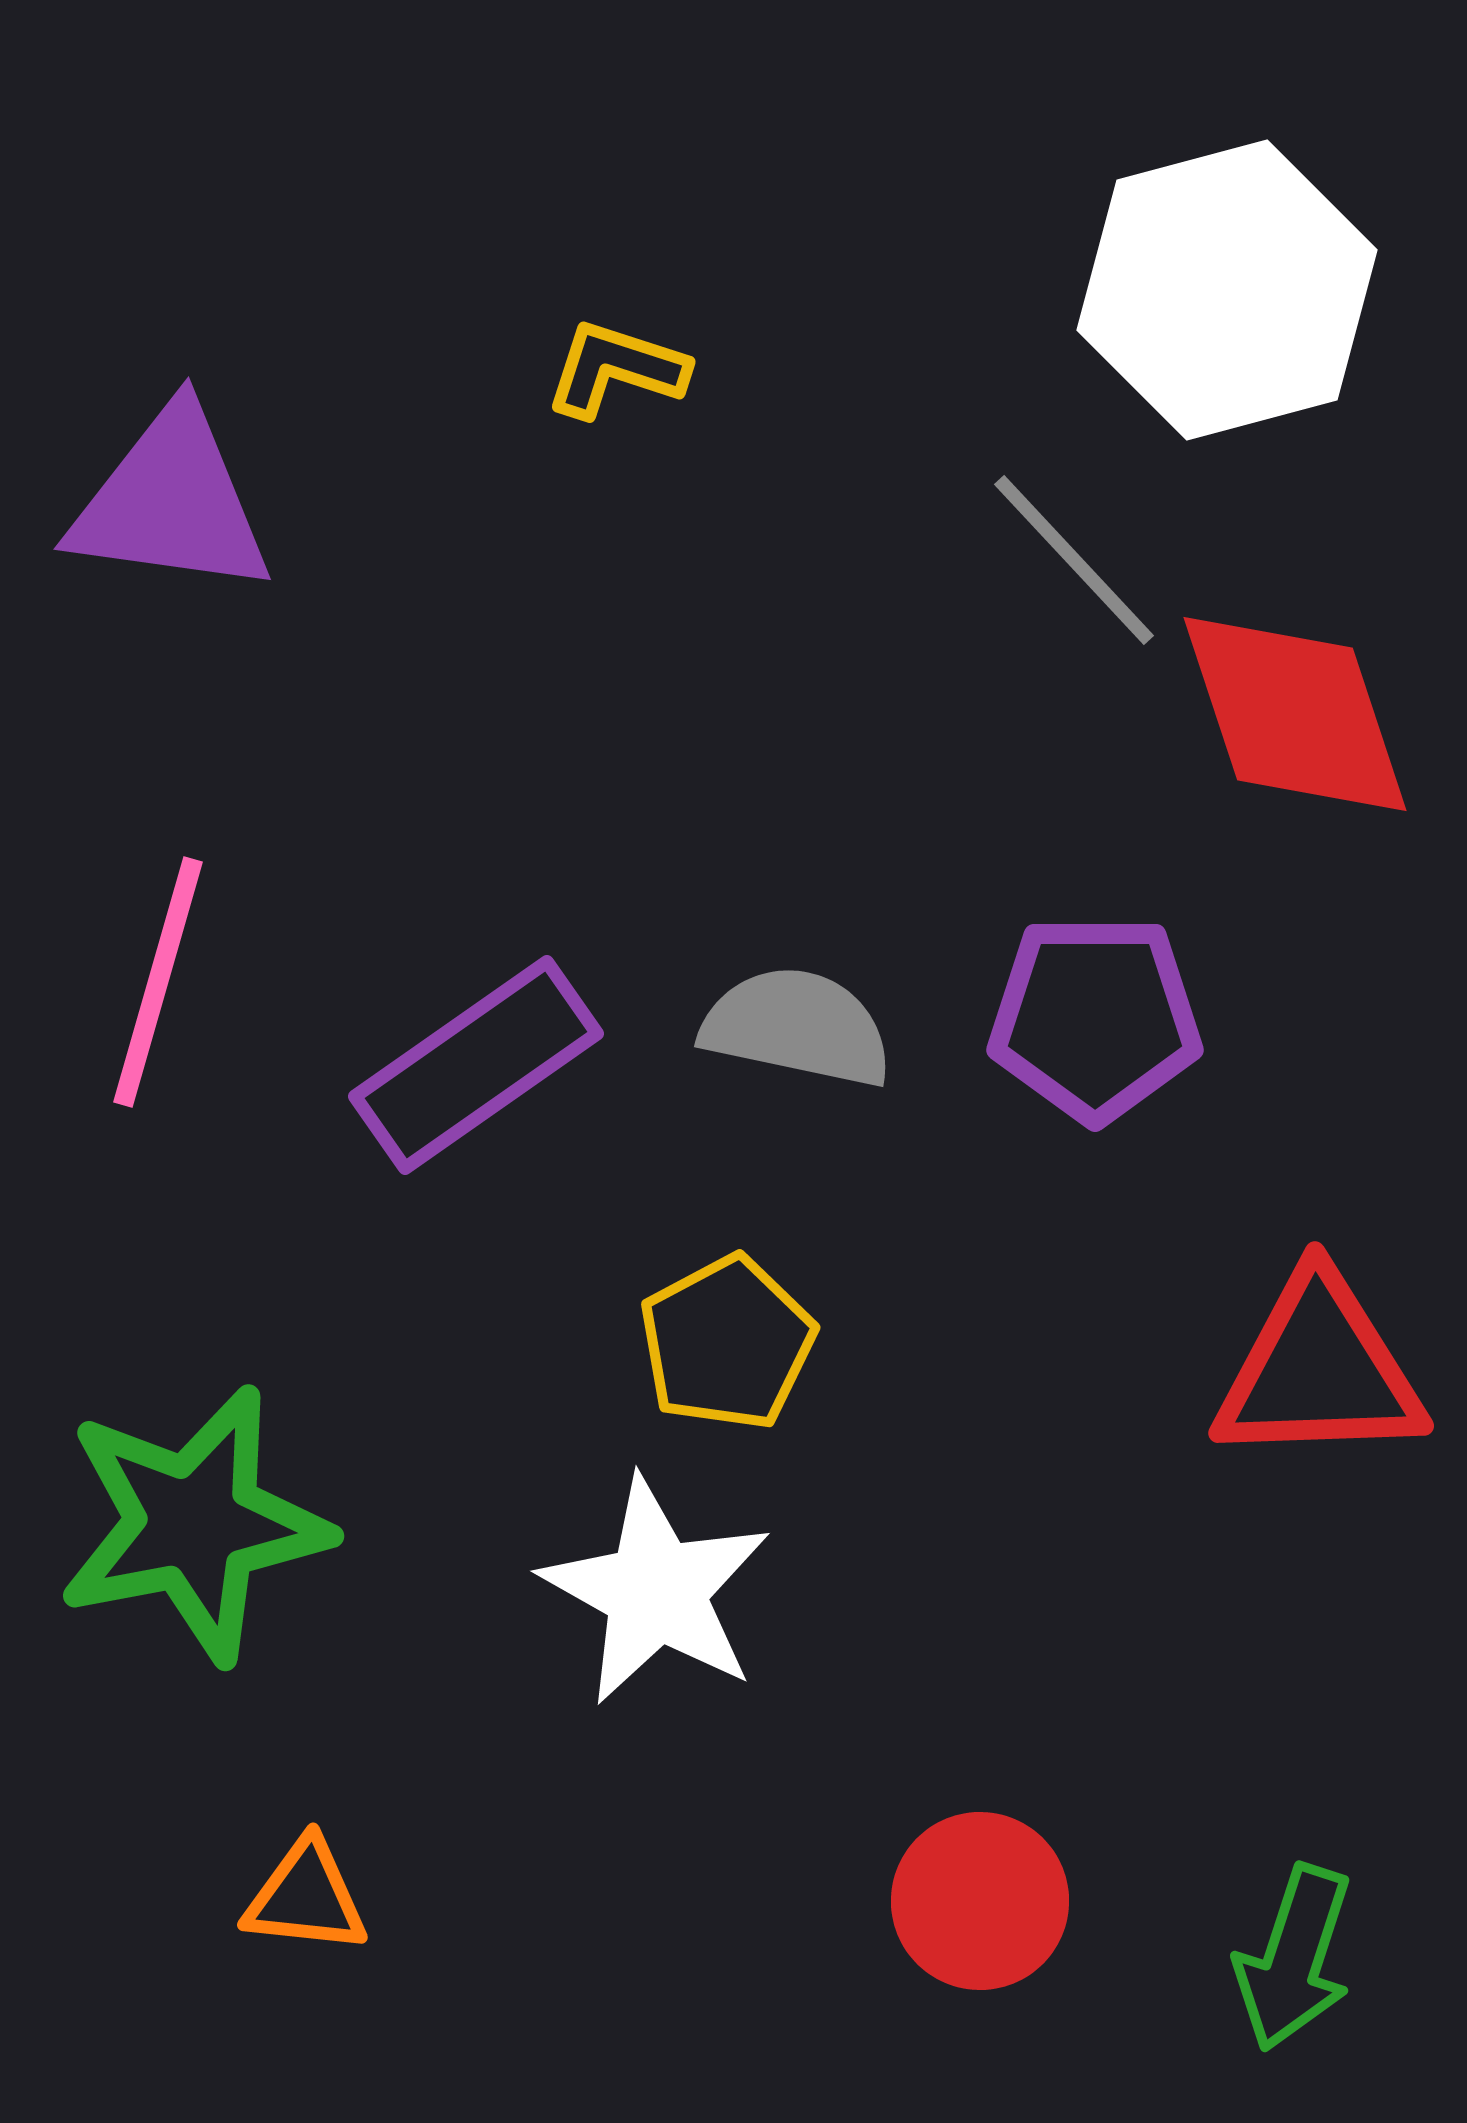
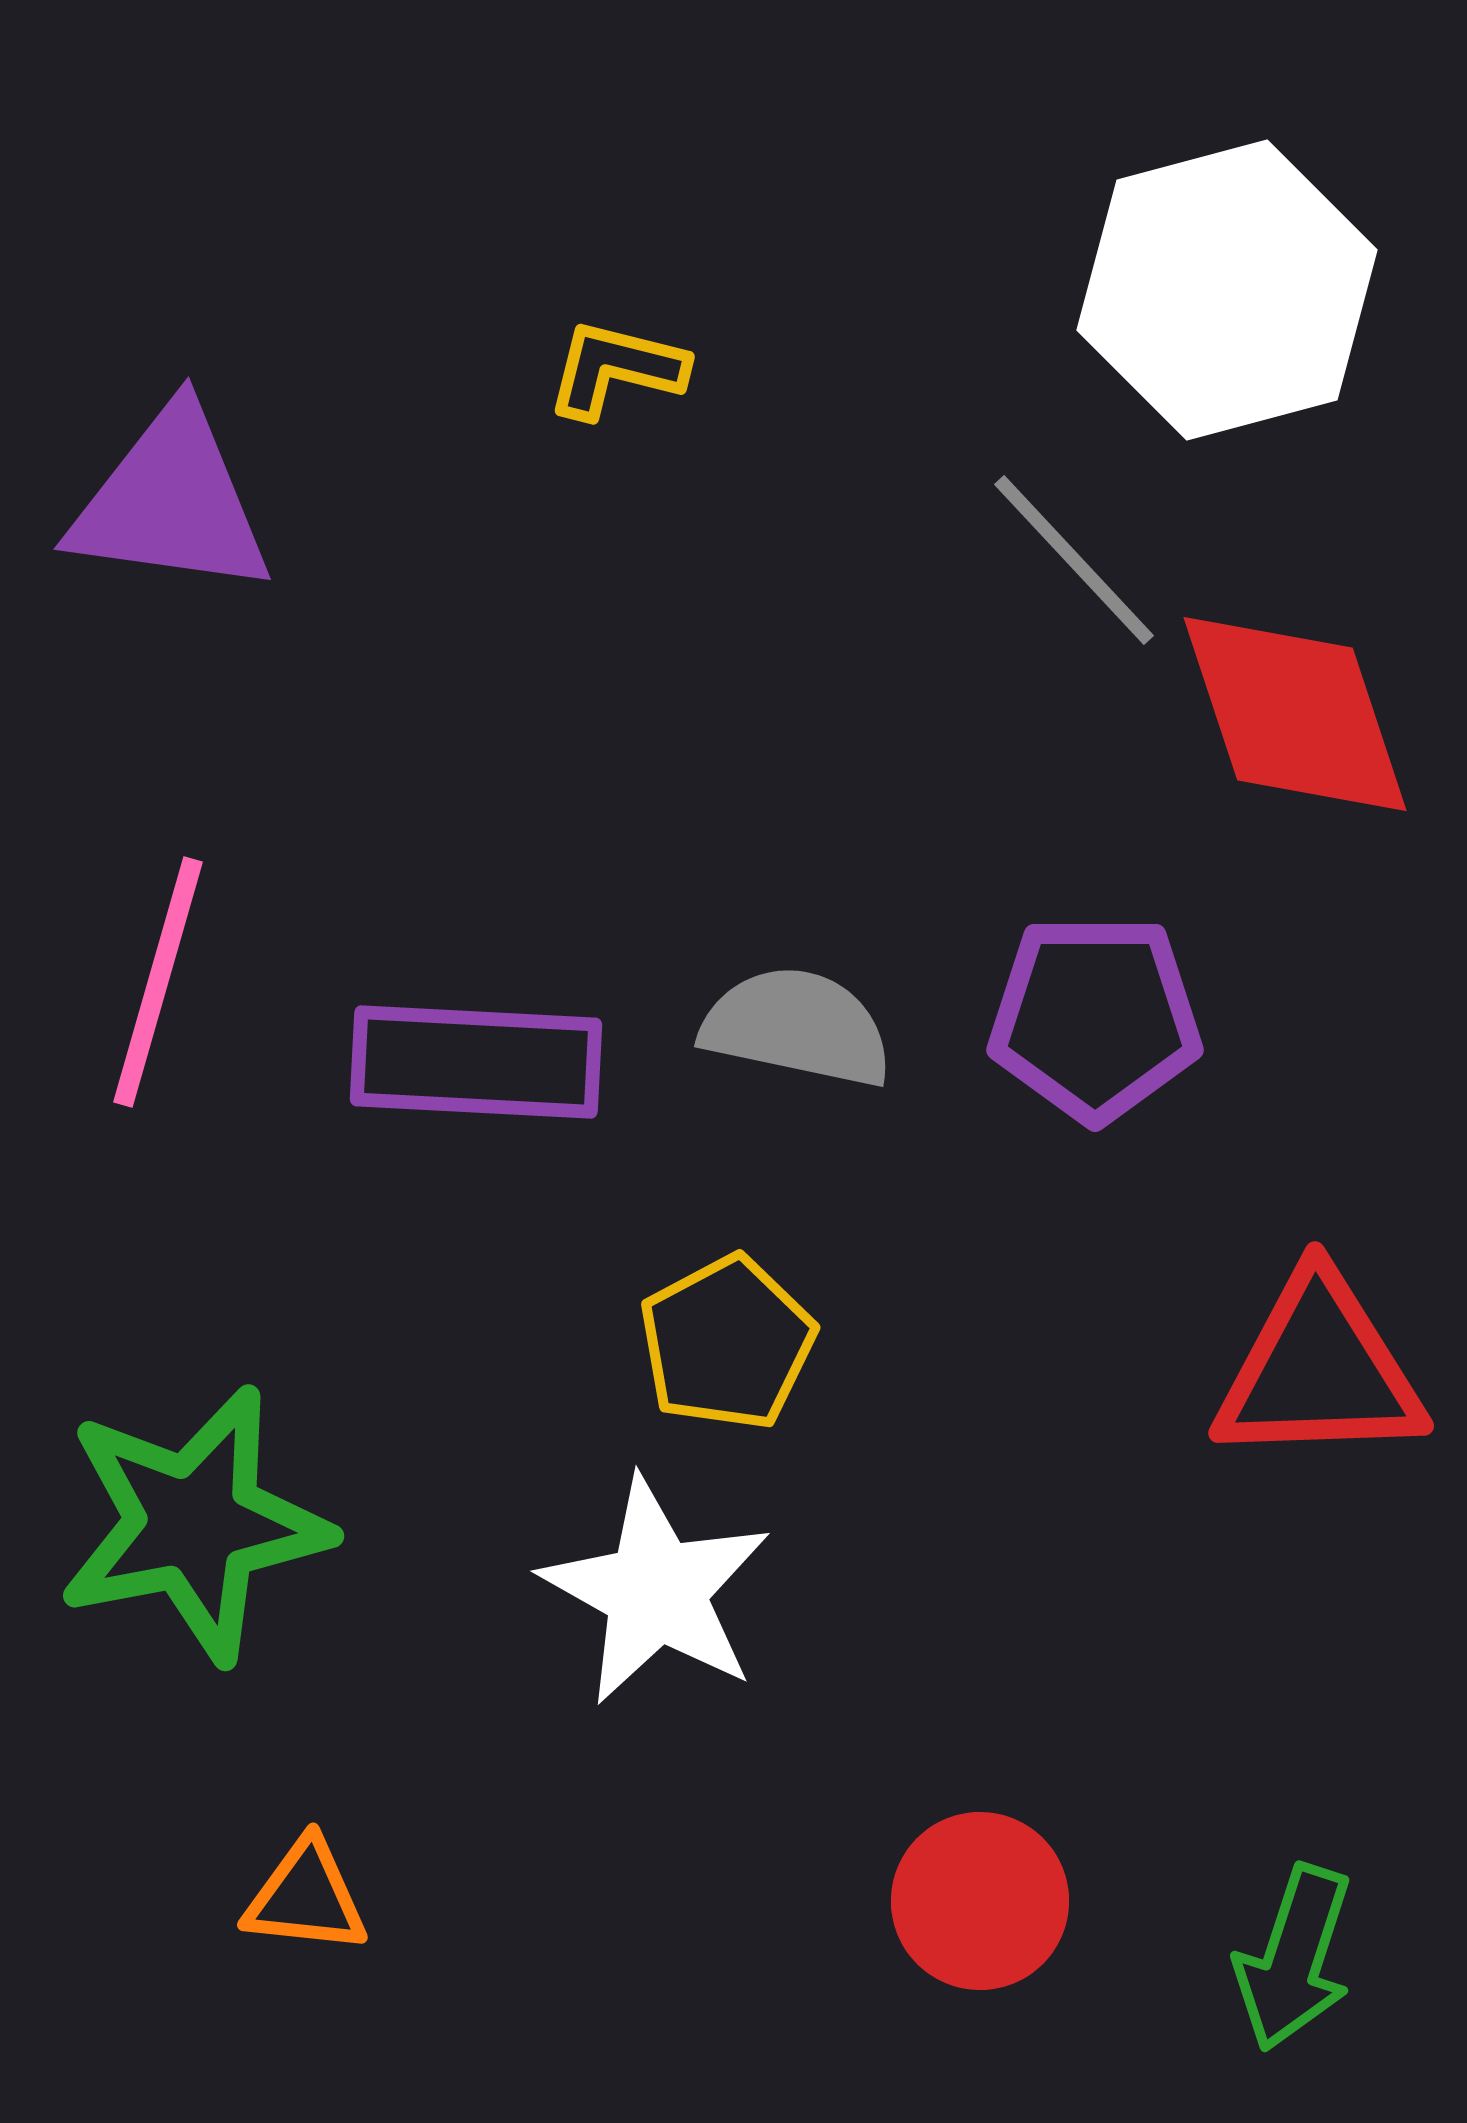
yellow L-shape: rotated 4 degrees counterclockwise
purple rectangle: moved 3 px up; rotated 38 degrees clockwise
